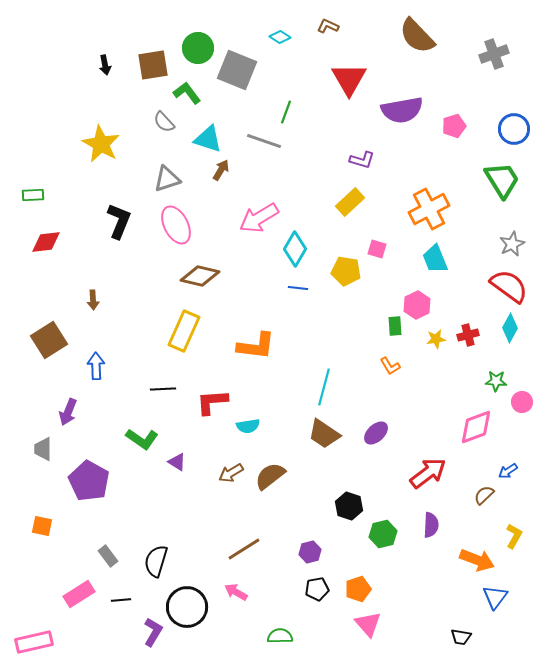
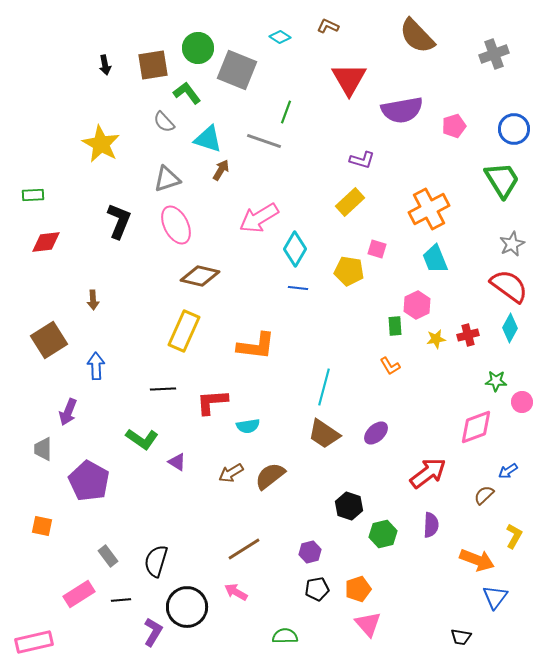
yellow pentagon at (346, 271): moved 3 px right
green semicircle at (280, 636): moved 5 px right
